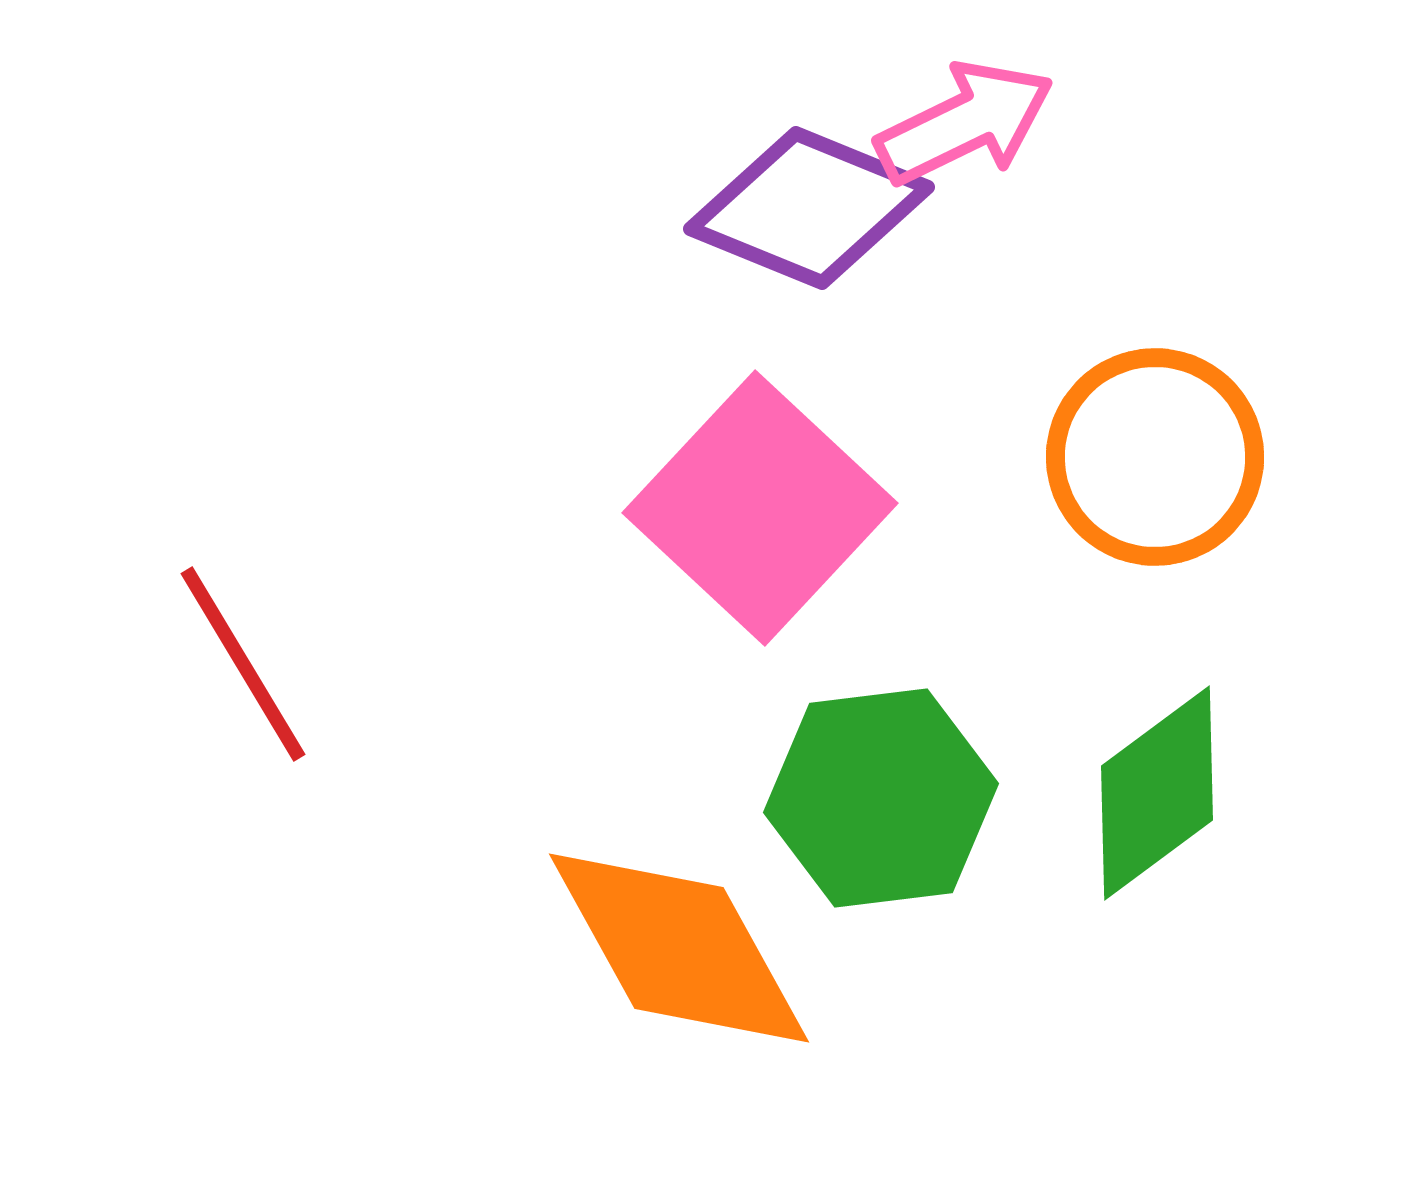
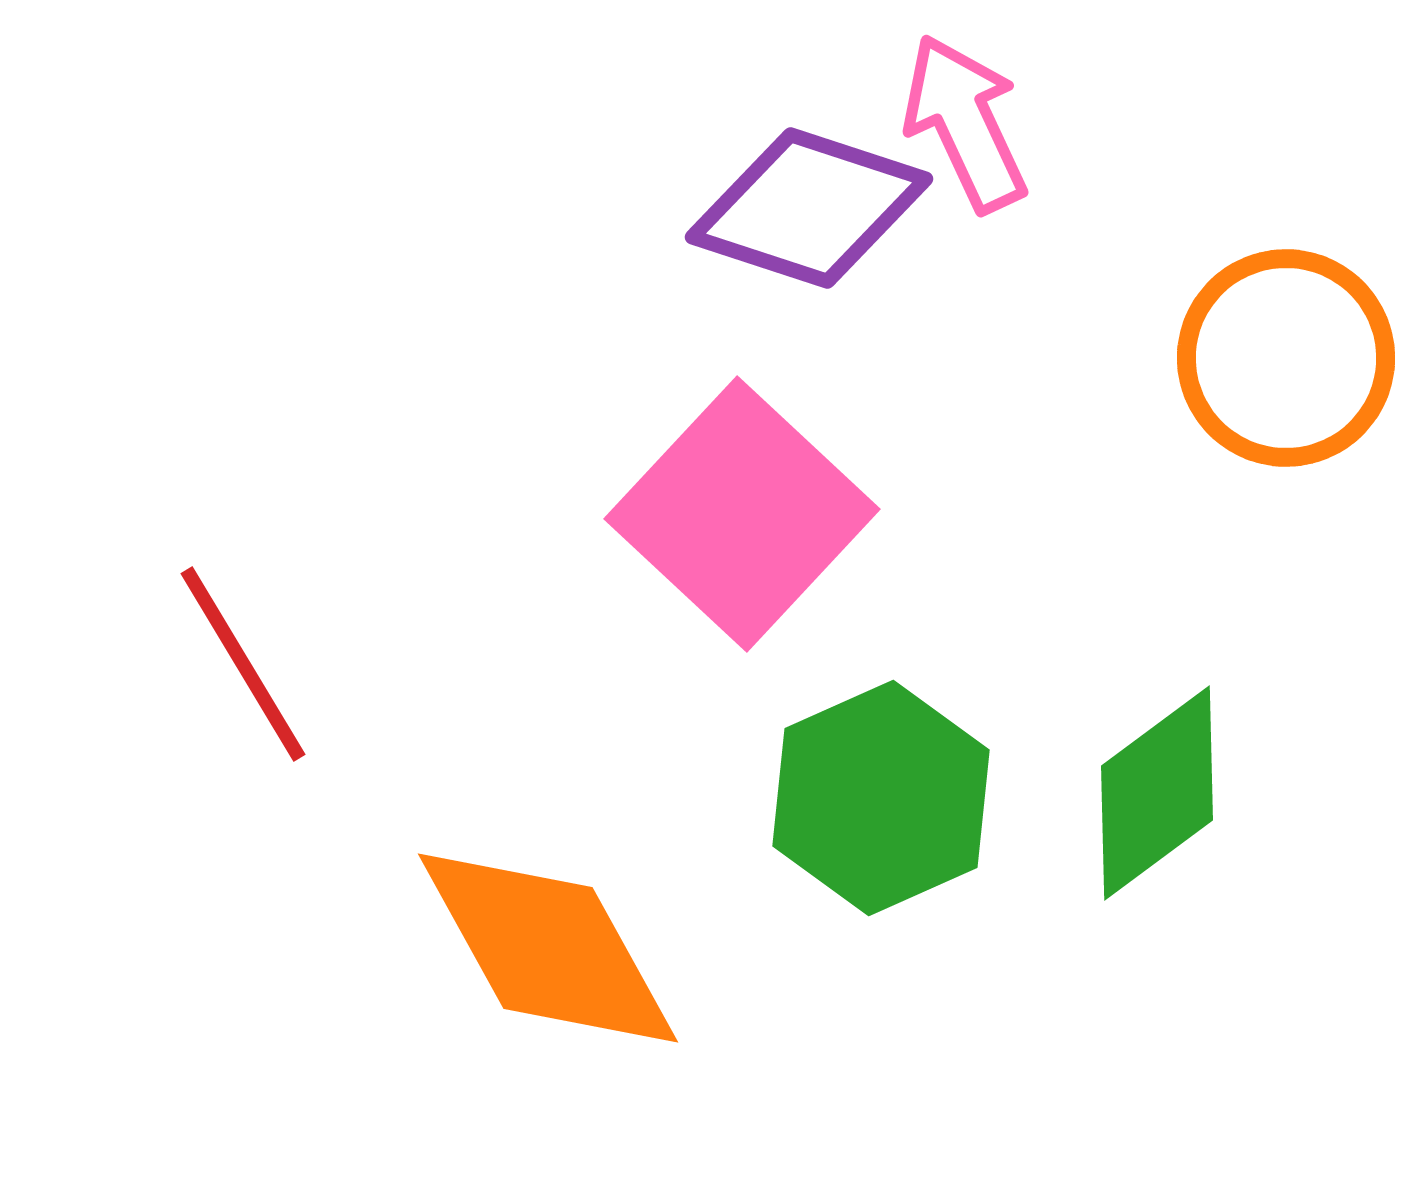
pink arrow: rotated 89 degrees counterclockwise
purple diamond: rotated 4 degrees counterclockwise
orange circle: moved 131 px right, 99 px up
pink square: moved 18 px left, 6 px down
green hexagon: rotated 17 degrees counterclockwise
orange diamond: moved 131 px left
